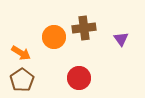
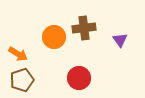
purple triangle: moved 1 px left, 1 px down
orange arrow: moved 3 px left, 1 px down
brown pentagon: rotated 15 degrees clockwise
